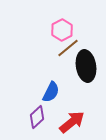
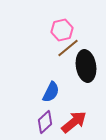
pink hexagon: rotated 15 degrees clockwise
purple diamond: moved 8 px right, 5 px down
red arrow: moved 2 px right
